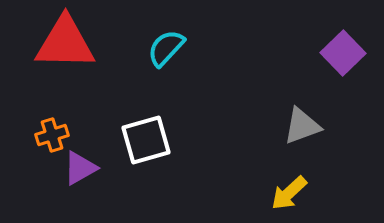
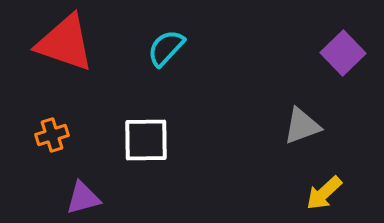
red triangle: rotated 18 degrees clockwise
white square: rotated 15 degrees clockwise
purple triangle: moved 3 px right, 30 px down; rotated 15 degrees clockwise
yellow arrow: moved 35 px right
